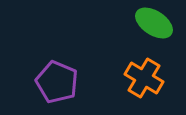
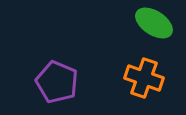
orange cross: rotated 12 degrees counterclockwise
